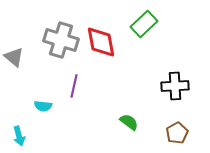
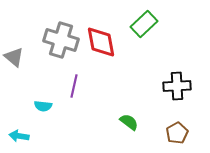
black cross: moved 2 px right
cyan arrow: rotated 114 degrees clockwise
